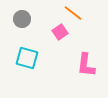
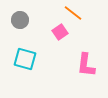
gray circle: moved 2 px left, 1 px down
cyan square: moved 2 px left, 1 px down
